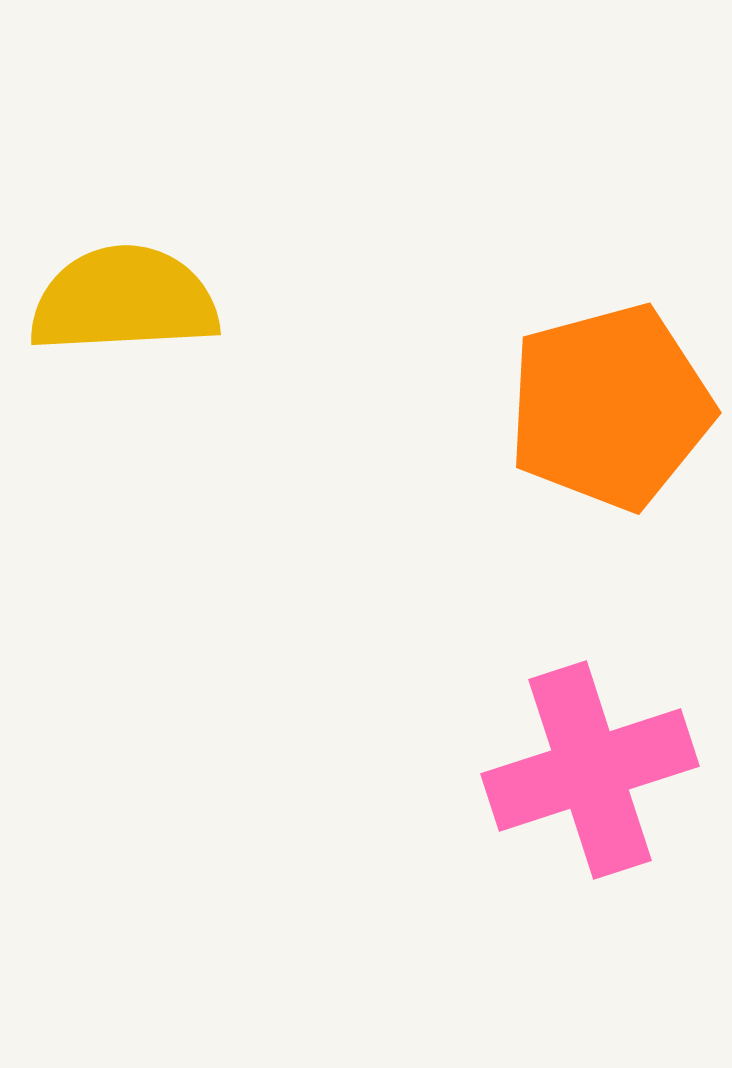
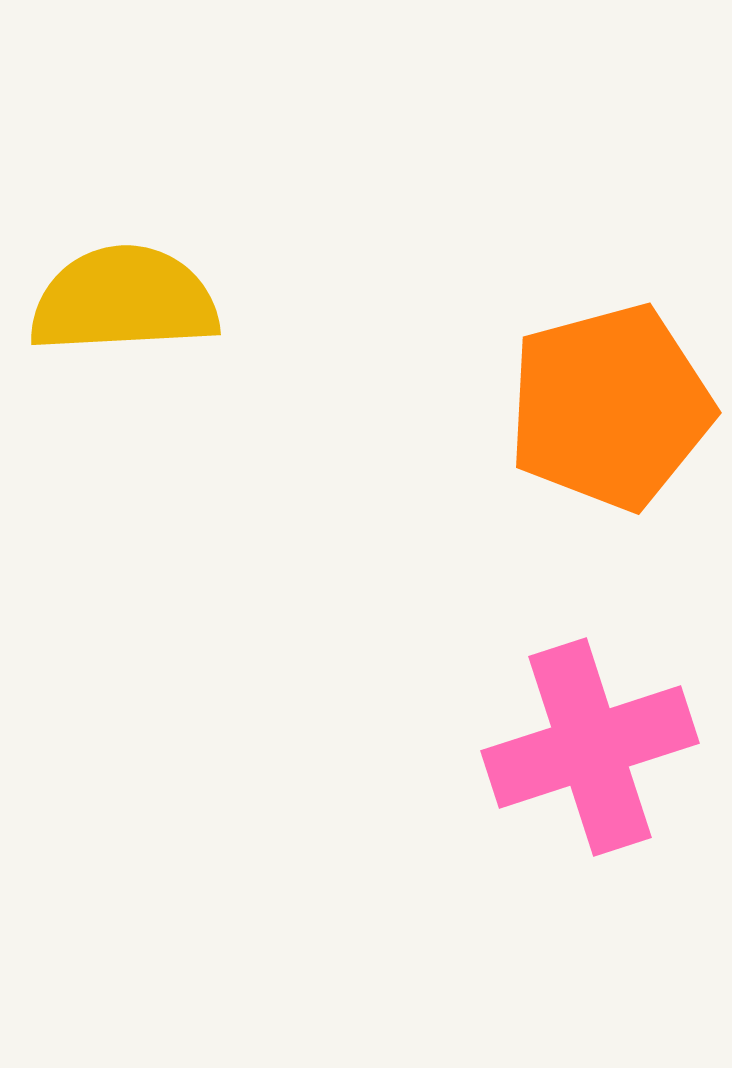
pink cross: moved 23 px up
